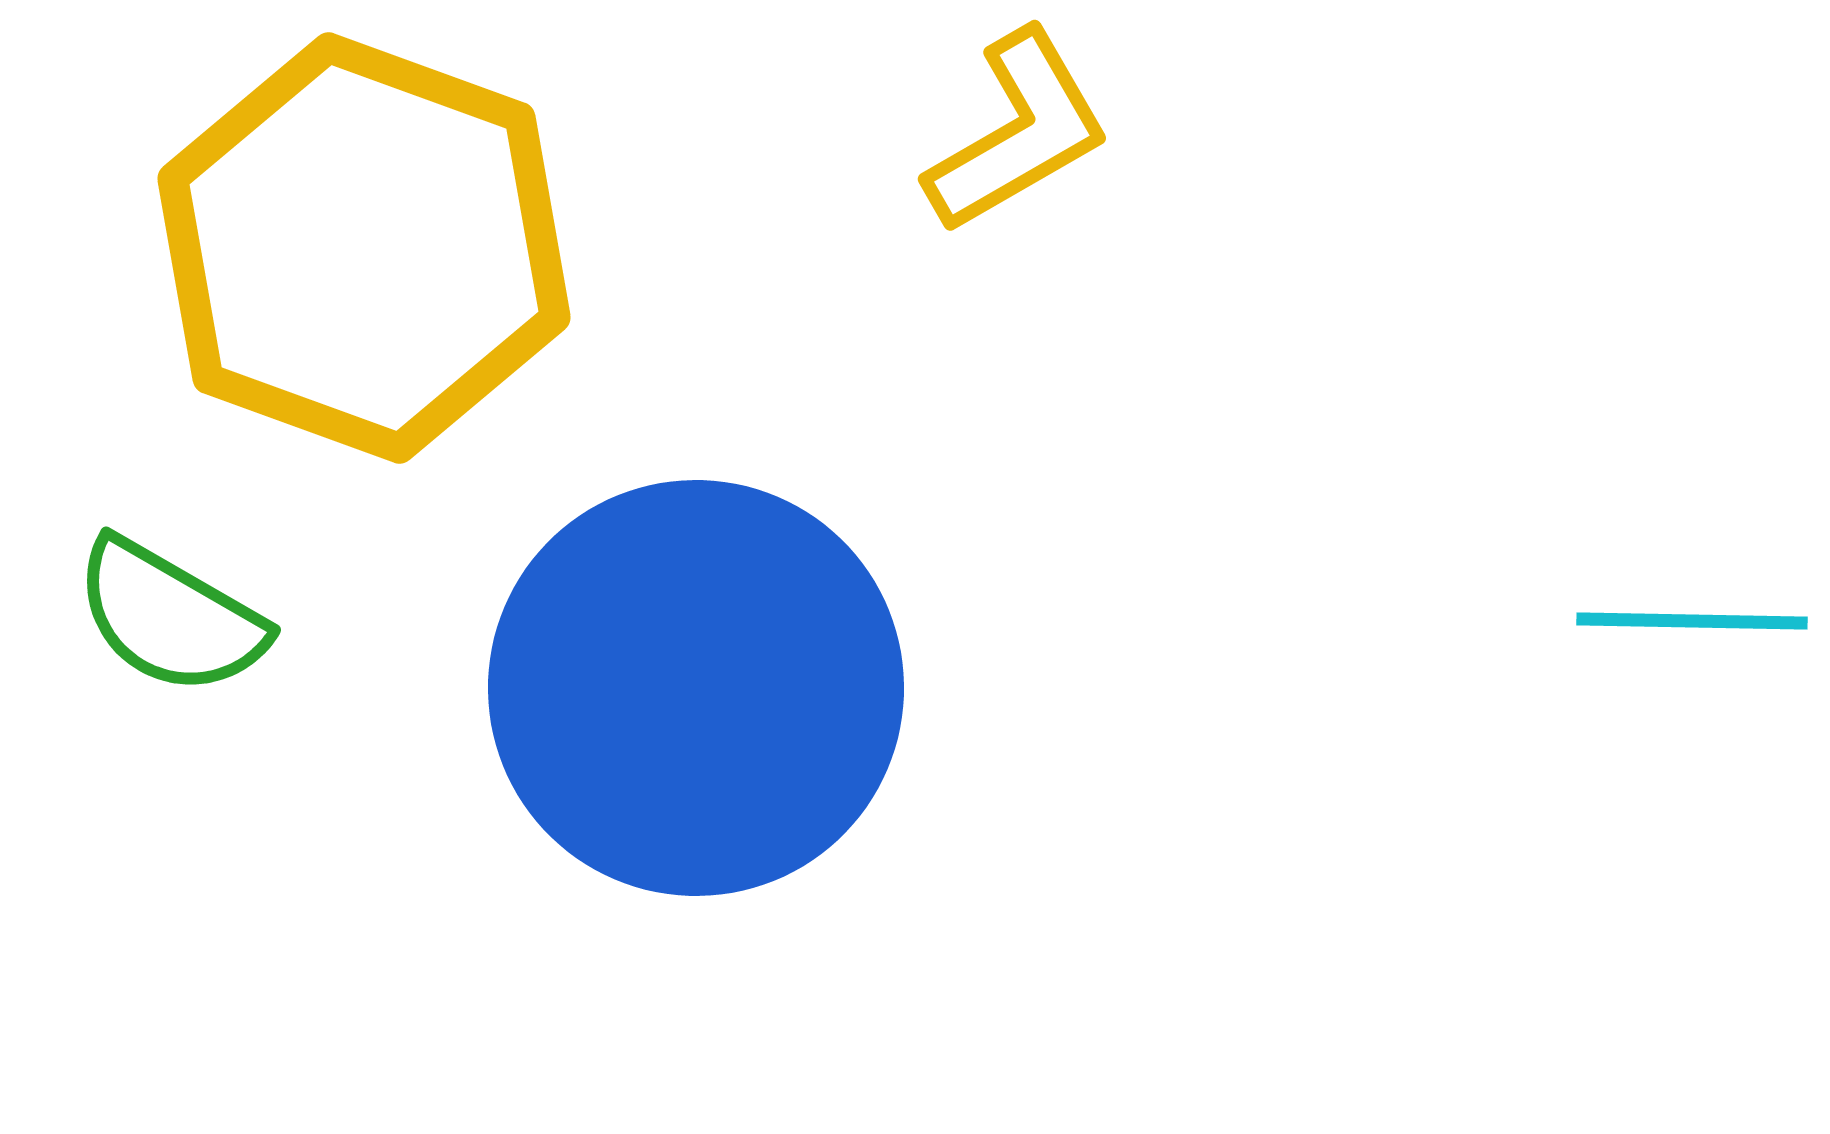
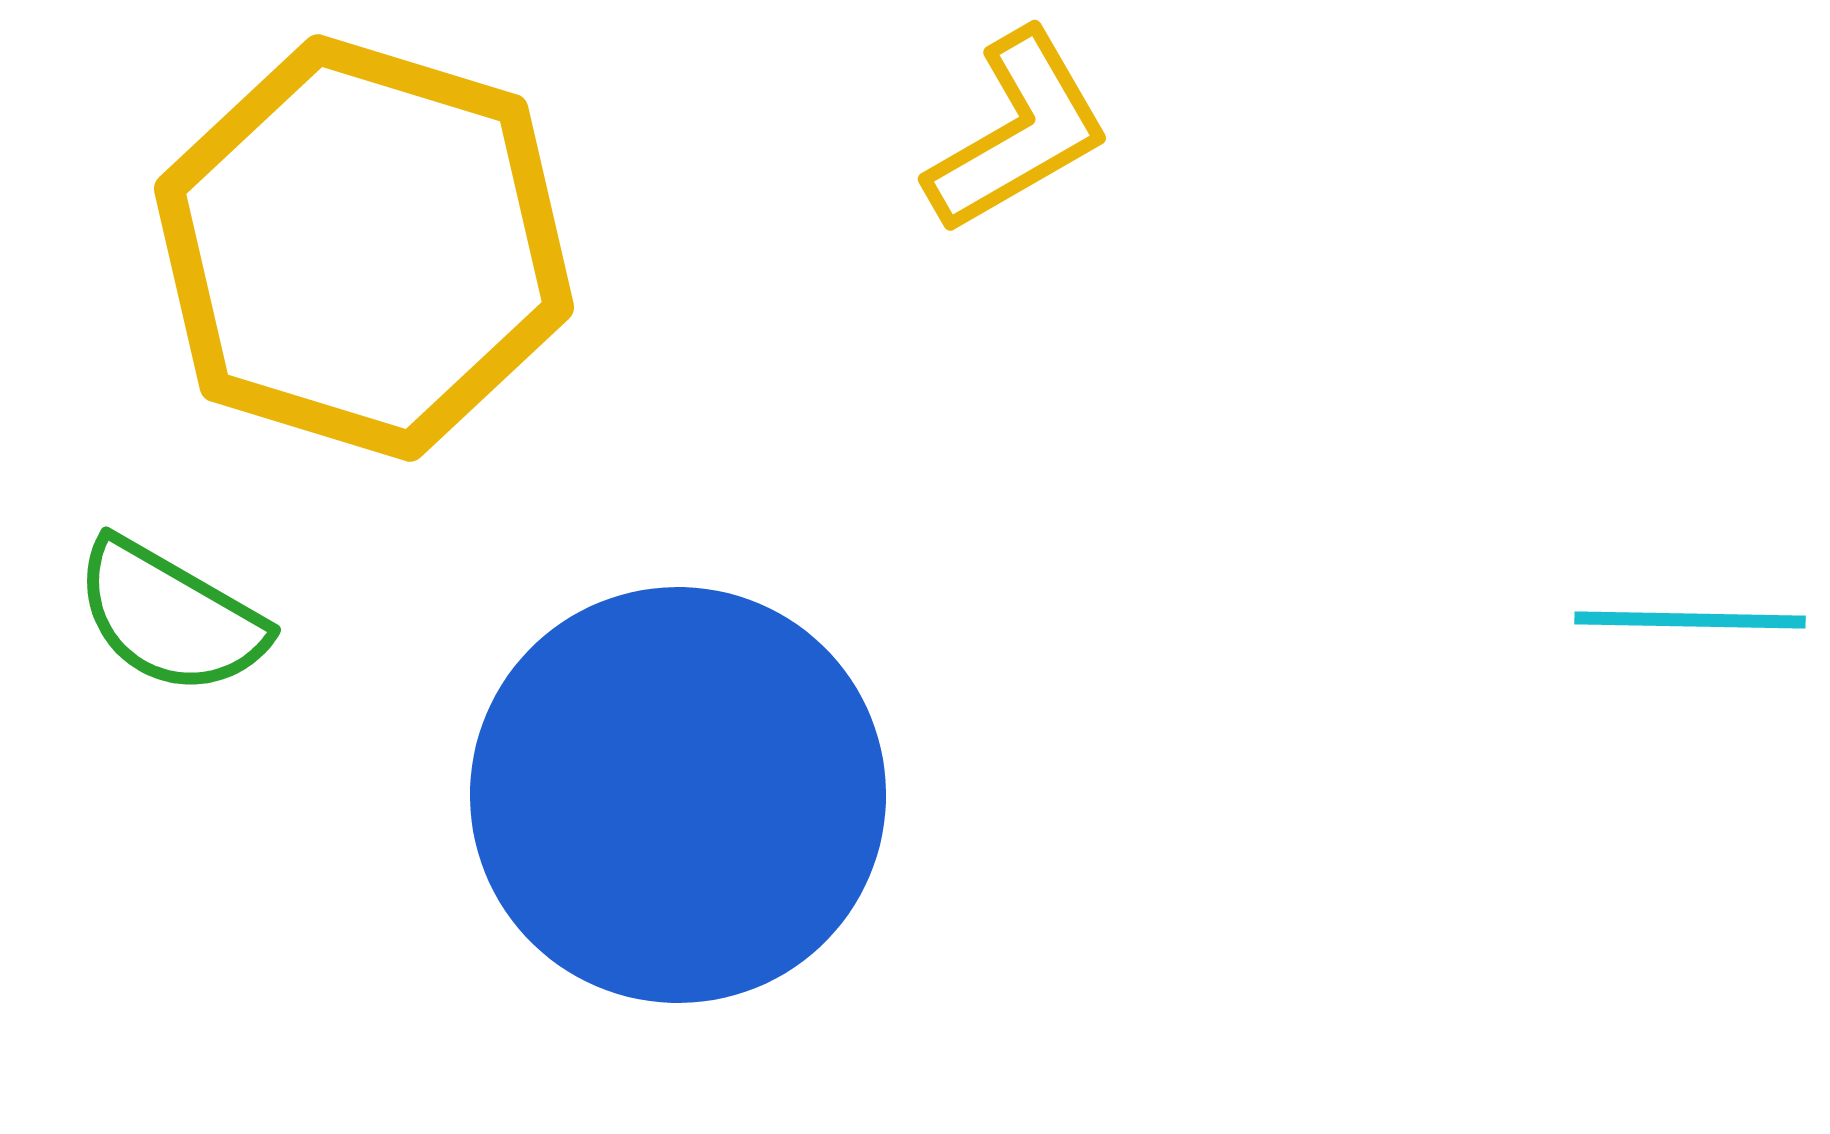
yellow hexagon: rotated 3 degrees counterclockwise
cyan line: moved 2 px left, 1 px up
blue circle: moved 18 px left, 107 px down
